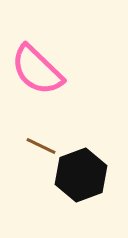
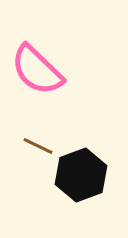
brown line: moved 3 px left
